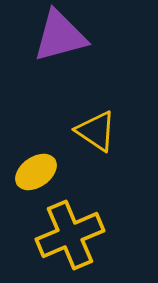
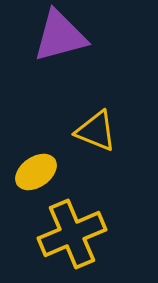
yellow triangle: rotated 12 degrees counterclockwise
yellow cross: moved 2 px right, 1 px up
